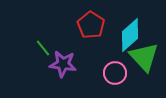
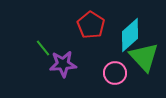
purple star: rotated 12 degrees counterclockwise
